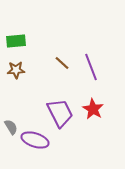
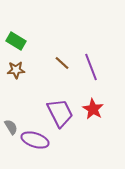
green rectangle: rotated 36 degrees clockwise
